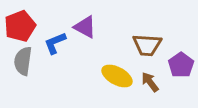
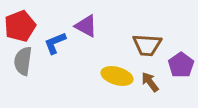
purple triangle: moved 1 px right, 1 px up
yellow ellipse: rotated 12 degrees counterclockwise
